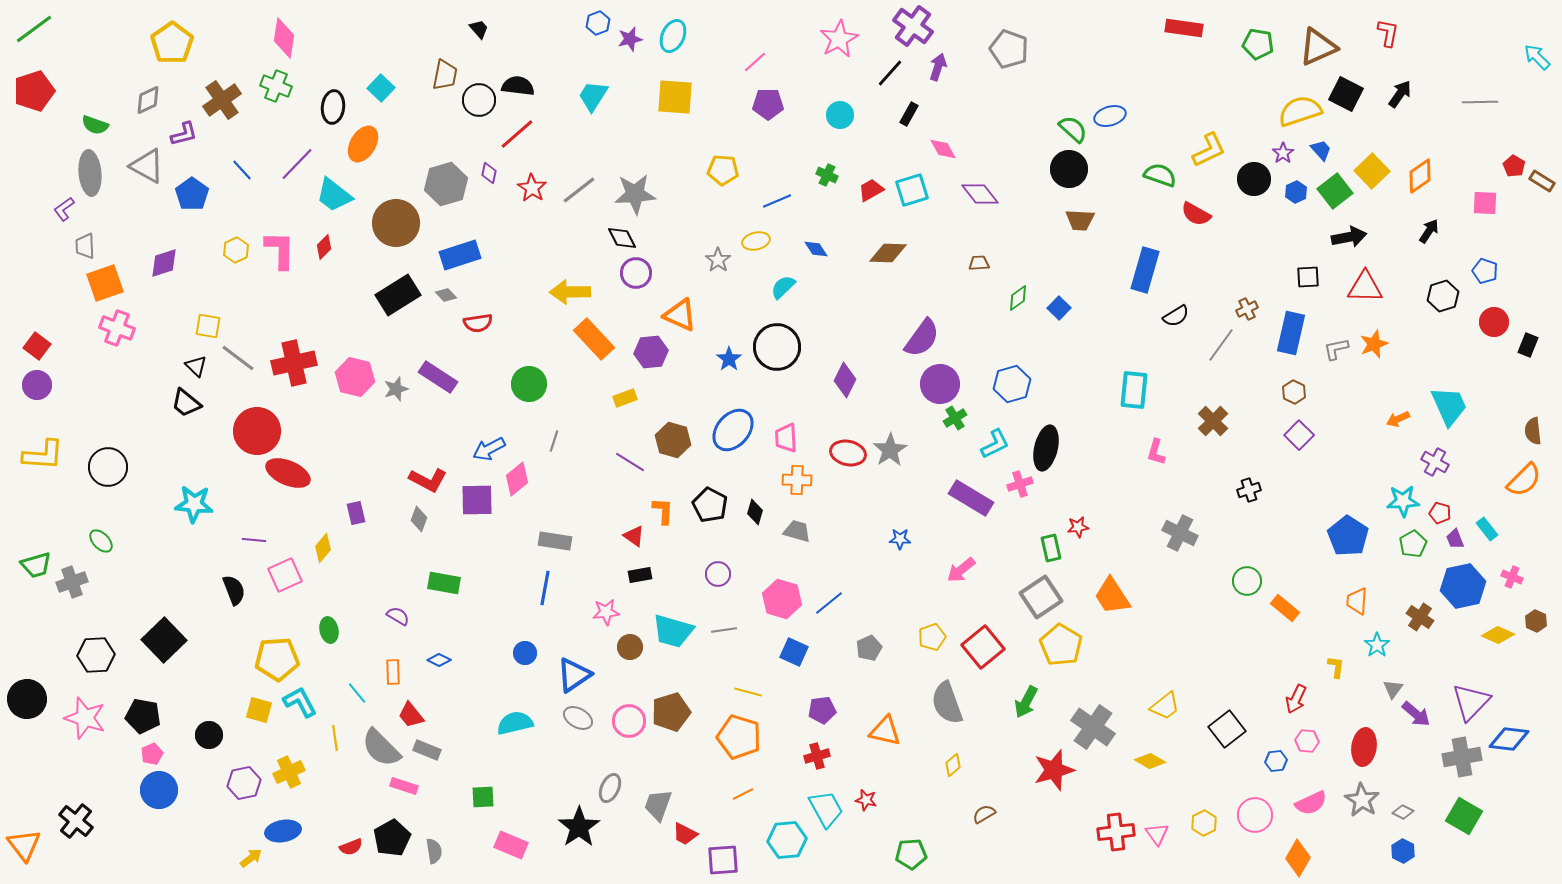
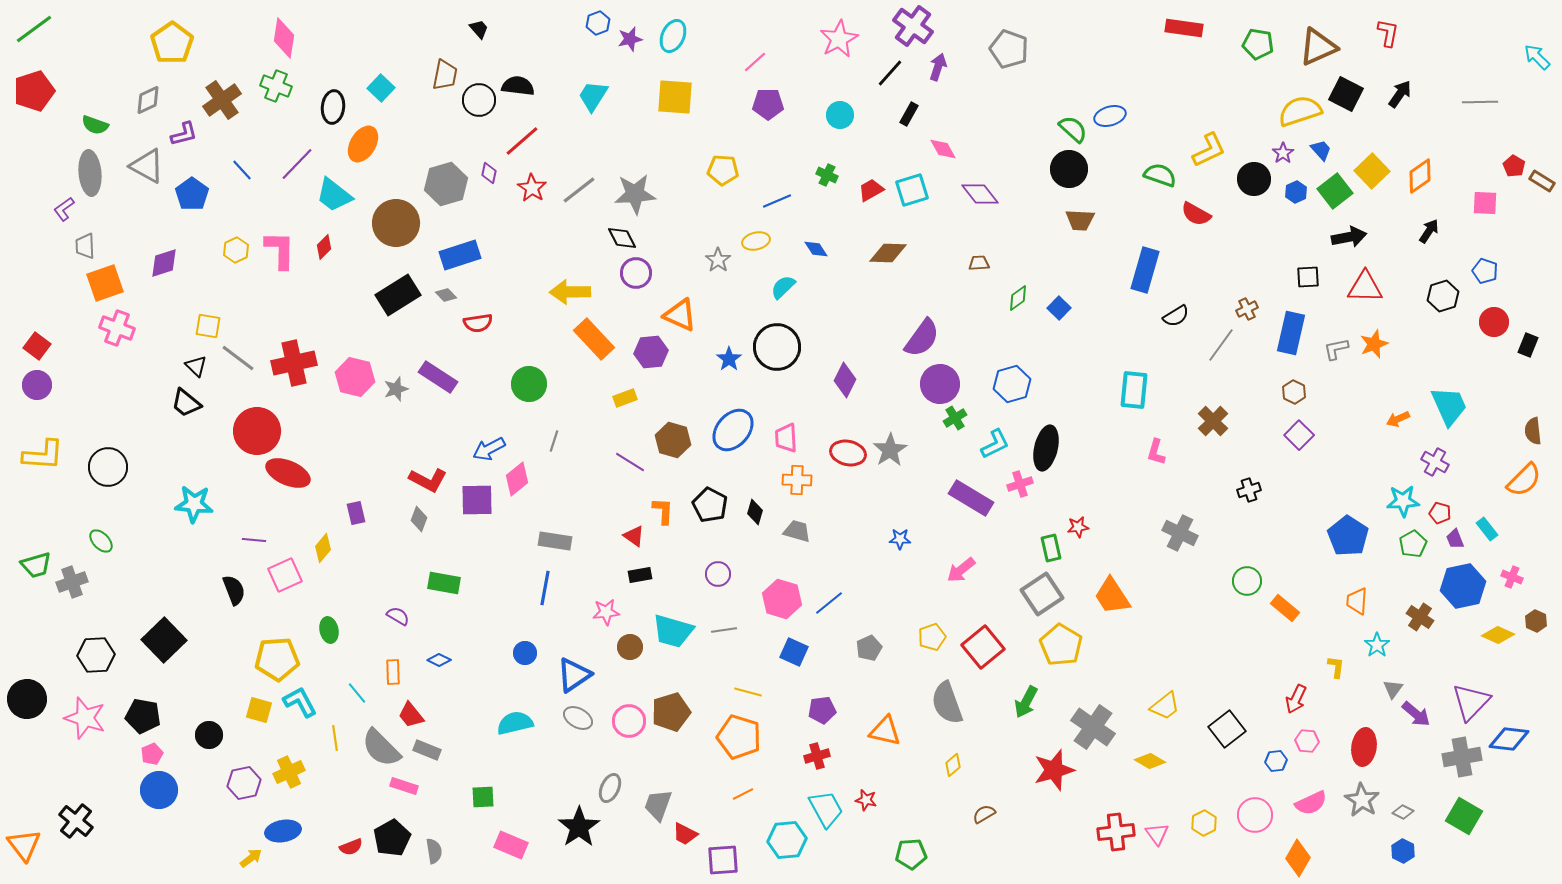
red line at (517, 134): moved 5 px right, 7 px down
gray square at (1041, 597): moved 1 px right, 3 px up
